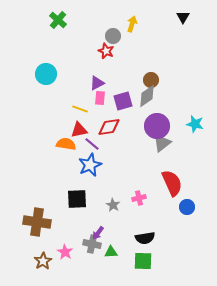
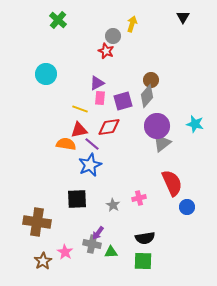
gray diamond: rotated 15 degrees counterclockwise
